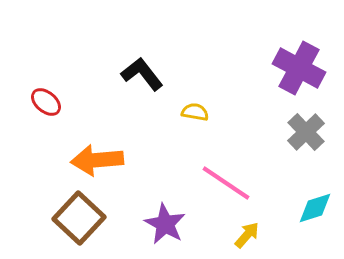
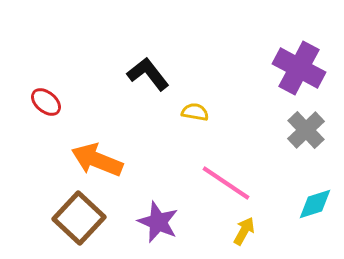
black L-shape: moved 6 px right
gray cross: moved 2 px up
orange arrow: rotated 27 degrees clockwise
cyan diamond: moved 4 px up
purple star: moved 7 px left, 2 px up; rotated 6 degrees counterclockwise
yellow arrow: moved 3 px left, 4 px up; rotated 12 degrees counterclockwise
